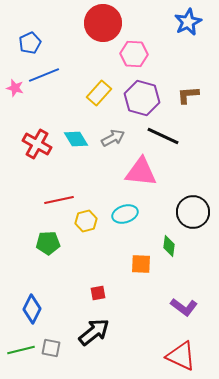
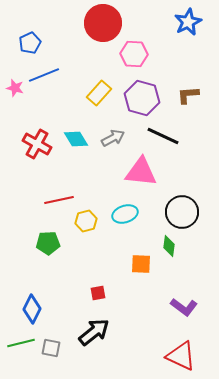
black circle: moved 11 px left
green line: moved 7 px up
